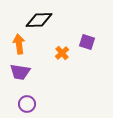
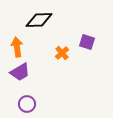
orange arrow: moved 2 px left, 3 px down
purple trapezoid: rotated 40 degrees counterclockwise
